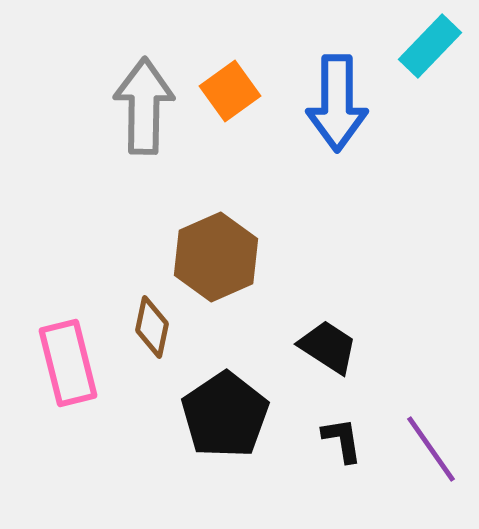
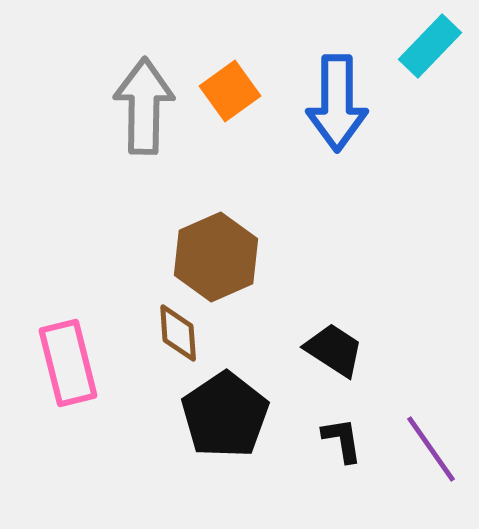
brown diamond: moved 26 px right, 6 px down; rotated 16 degrees counterclockwise
black trapezoid: moved 6 px right, 3 px down
